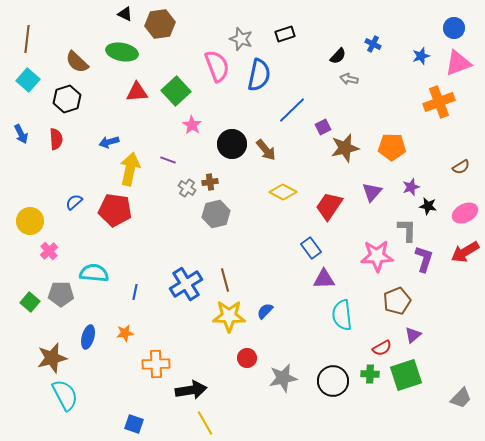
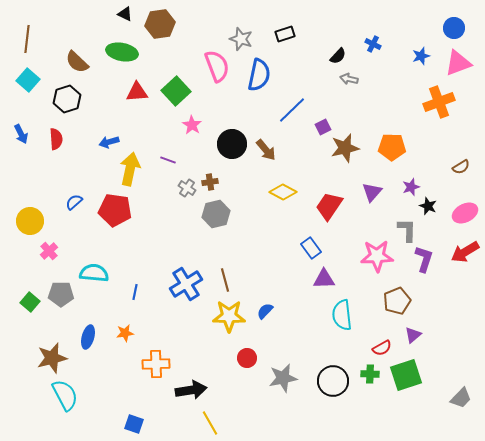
black star at (428, 206): rotated 12 degrees clockwise
yellow line at (205, 423): moved 5 px right
